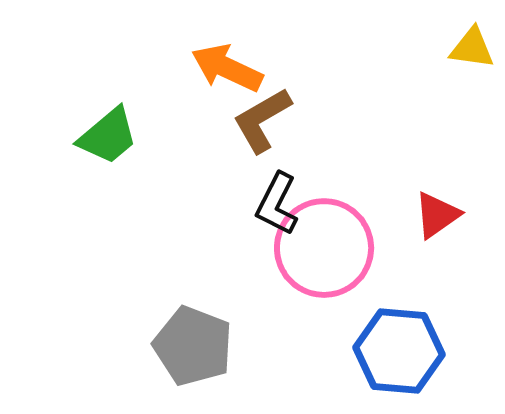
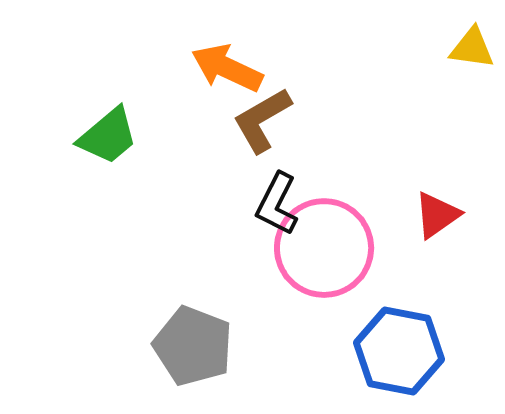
blue hexagon: rotated 6 degrees clockwise
